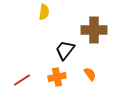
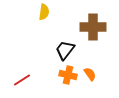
brown cross: moved 1 px left, 3 px up
orange cross: moved 11 px right, 2 px up; rotated 24 degrees clockwise
